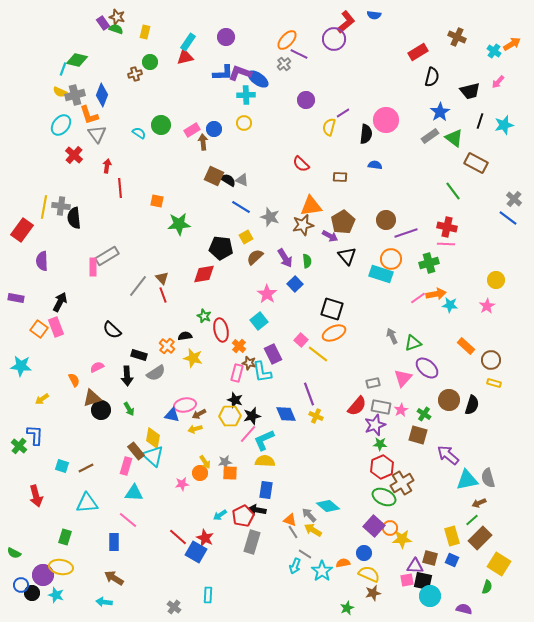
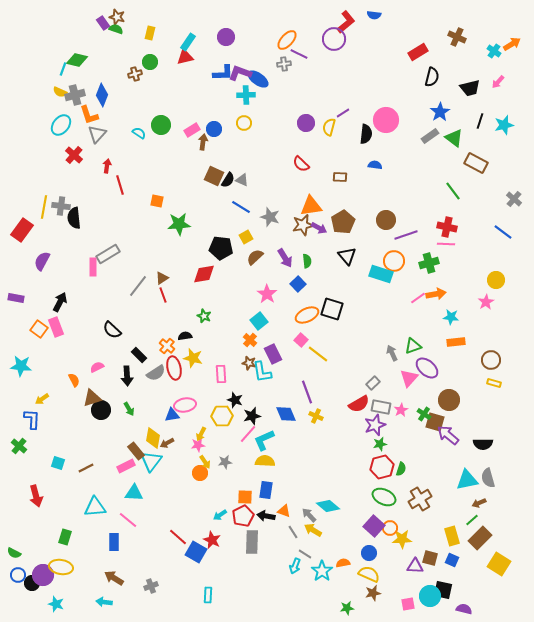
yellow rectangle at (145, 32): moved 5 px right, 1 px down
gray cross at (284, 64): rotated 32 degrees clockwise
black trapezoid at (470, 91): moved 3 px up
purple circle at (306, 100): moved 23 px down
gray triangle at (97, 134): rotated 18 degrees clockwise
brown arrow at (203, 142): rotated 14 degrees clockwise
black semicircle at (228, 180): rotated 91 degrees clockwise
red line at (120, 188): moved 3 px up; rotated 12 degrees counterclockwise
blue line at (508, 218): moved 5 px left, 14 px down
purple line at (406, 233): moved 2 px down
purple arrow at (330, 236): moved 11 px left, 8 px up
gray rectangle at (107, 256): moved 1 px right, 2 px up
orange circle at (391, 259): moved 3 px right, 2 px down
purple semicircle at (42, 261): rotated 30 degrees clockwise
brown triangle at (162, 278): rotated 40 degrees clockwise
blue square at (295, 284): moved 3 px right
cyan star at (450, 305): moved 1 px right, 12 px down
pink star at (487, 306): moved 1 px left, 4 px up
red ellipse at (221, 330): moved 47 px left, 38 px down
orange ellipse at (334, 333): moved 27 px left, 18 px up
gray arrow at (392, 336): moved 17 px down
green triangle at (413, 343): moved 3 px down
orange cross at (239, 346): moved 11 px right, 6 px up
orange rectangle at (466, 346): moved 10 px left, 4 px up; rotated 48 degrees counterclockwise
black rectangle at (139, 355): rotated 28 degrees clockwise
pink rectangle at (237, 373): moved 16 px left, 1 px down; rotated 18 degrees counterclockwise
pink triangle at (403, 378): moved 6 px right
gray rectangle at (373, 383): rotated 32 degrees counterclockwise
purple line at (309, 394): moved 2 px left, 2 px up
black semicircle at (472, 405): moved 11 px right, 39 px down; rotated 72 degrees clockwise
red semicircle at (357, 406): moved 2 px right, 2 px up; rotated 20 degrees clockwise
brown arrow at (199, 414): moved 32 px left, 29 px down
blue triangle at (172, 415): rotated 21 degrees counterclockwise
yellow hexagon at (230, 416): moved 8 px left
yellow arrow at (195, 429): moved 6 px right, 5 px down; rotated 48 degrees counterclockwise
blue L-shape at (35, 435): moved 3 px left, 16 px up
brown square at (418, 435): moved 17 px right, 13 px up
green star at (380, 444): rotated 16 degrees counterclockwise
purple arrow at (448, 455): moved 20 px up
cyan triangle at (153, 456): moved 2 px left, 5 px down; rotated 25 degrees clockwise
cyan square at (62, 466): moved 4 px left, 3 px up
pink rectangle at (126, 466): rotated 48 degrees clockwise
red hexagon at (382, 467): rotated 10 degrees clockwise
orange square at (230, 473): moved 15 px right, 24 px down
brown cross at (402, 483): moved 18 px right, 16 px down
pink star at (182, 484): moved 16 px right, 39 px up
cyan triangle at (87, 503): moved 8 px right, 4 px down
black arrow at (257, 510): moved 9 px right, 6 px down
orange triangle at (290, 520): moved 6 px left, 9 px up
red star at (205, 538): moved 7 px right, 2 px down
gray rectangle at (252, 542): rotated 15 degrees counterclockwise
blue circle at (364, 553): moved 5 px right
pink square at (407, 580): moved 1 px right, 24 px down
black square at (423, 581): moved 20 px right, 9 px down
blue circle at (21, 585): moved 3 px left, 10 px up
green semicircle at (487, 587): moved 86 px left, 118 px up
black circle at (32, 593): moved 10 px up
cyan star at (56, 595): moved 9 px down
gray cross at (174, 607): moved 23 px left, 21 px up; rotated 32 degrees clockwise
green star at (347, 608): rotated 16 degrees clockwise
